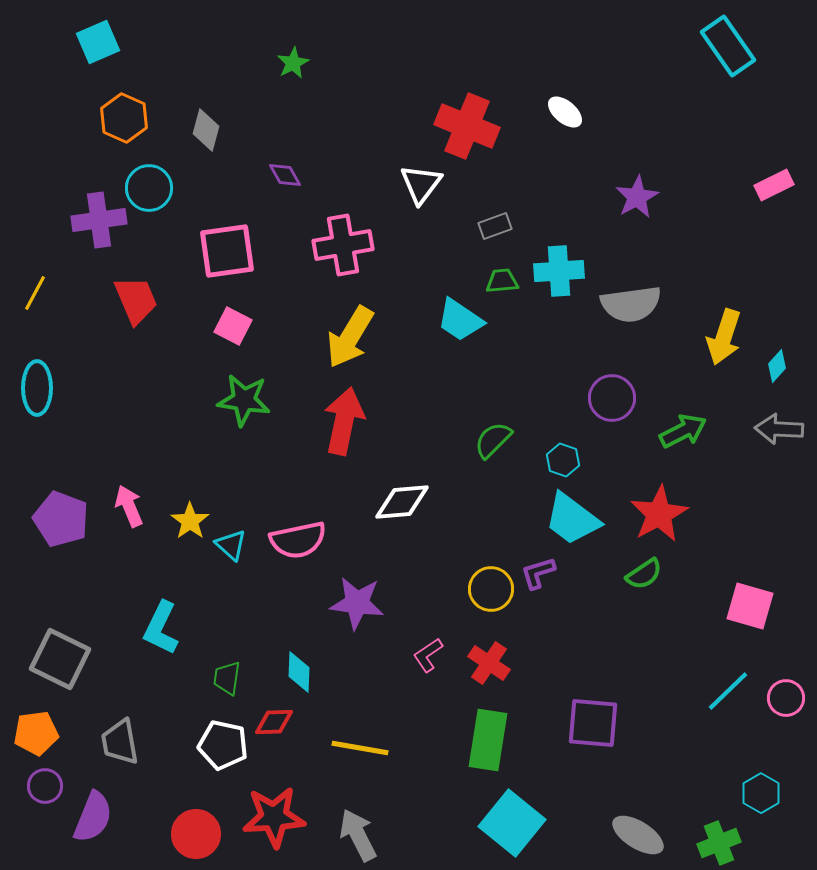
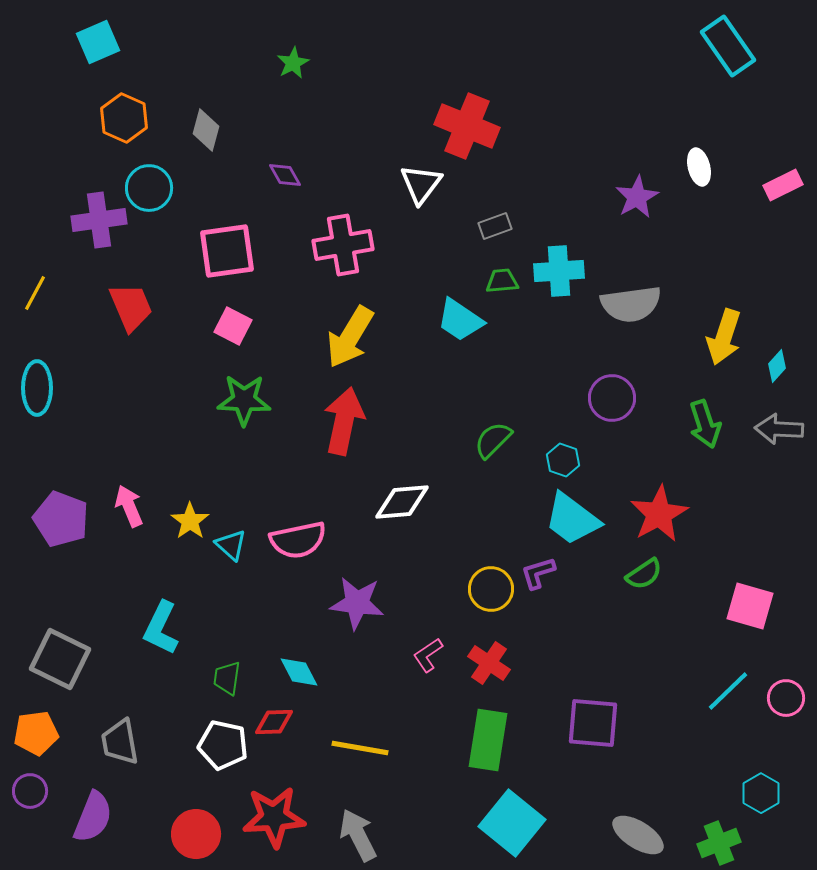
white ellipse at (565, 112): moved 134 px right, 55 px down; rotated 36 degrees clockwise
pink rectangle at (774, 185): moved 9 px right
red trapezoid at (136, 300): moved 5 px left, 7 px down
green star at (244, 400): rotated 6 degrees counterclockwise
green arrow at (683, 431): moved 22 px right, 7 px up; rotated 99 degrees clockwise
cyan diamond at (299, 672): rotated 30 degrees counterclockwise
purple circle at (45, 786): moved 15 px left, 5 px down
